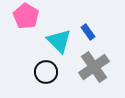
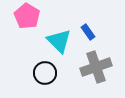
pink pentagon: moved 1 px right
gray cross: moved 2 px right; rotated 16 degrees clockwise
black circle: moved 1 px left, 1 px down
